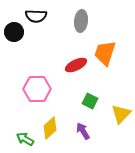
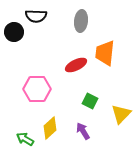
orange trapezoid: rotated 12 degrees counterclockwise
